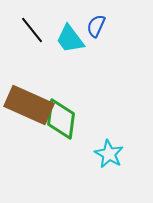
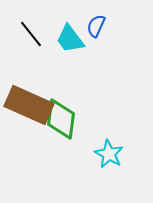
black line: moved 1 px left, 4 px down
